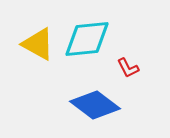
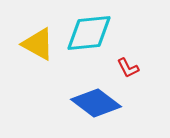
cyan diamond: moved 2 px right, 6 px up
blue diamond: moved 1 px right, 2 px up
